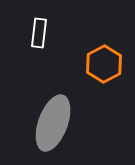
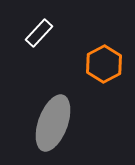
white rectangle: rotated 36 degrees clockwise
